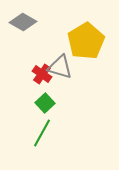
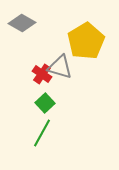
gray diamond: moved 1 px left, 1 px down
